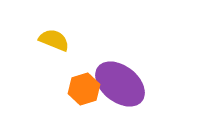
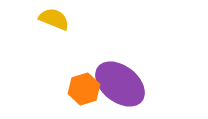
yellow semicircle: moved 21 px up
